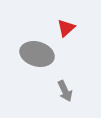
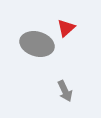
gray ellipse: moved 10 px up
